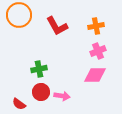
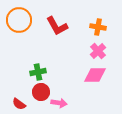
orange circle: moved 5 px down
orange cross: moved 2 px right, 1 px down; rotated 21 degrees clockwise
pink cross: rotated 21 degrees counterclockwise
green cross: moved 1 px left, 3 px down
pink arrow: moved 3 px left, 7 px down
